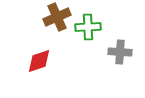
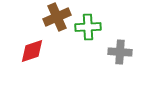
red diamond: moved 7 px left, 10 px up
